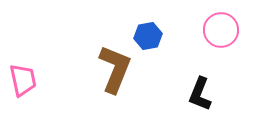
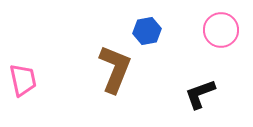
blue hexagon: moved 1 px left, 5 px up
black L-shape: rotated 48 degrees clockwise
